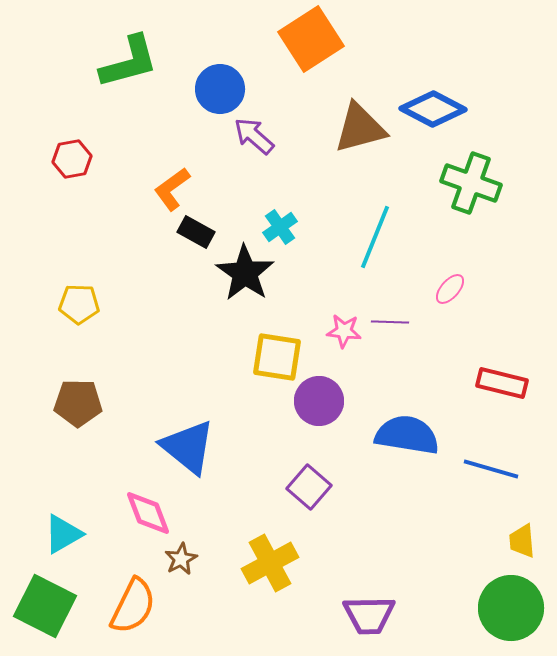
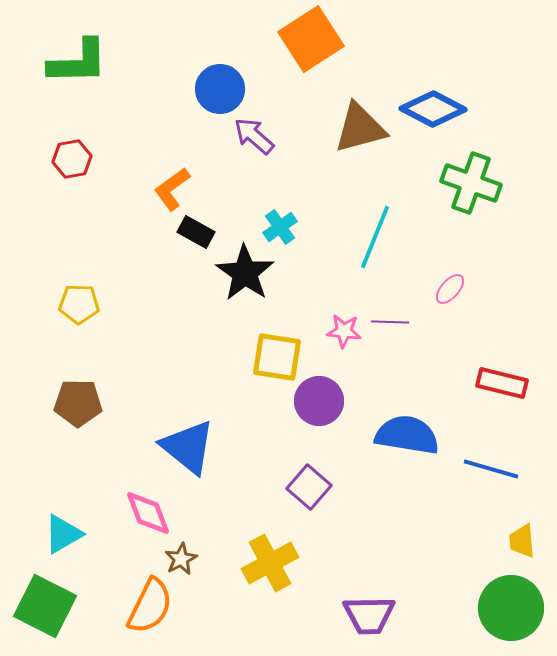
green L-shape: moved 51 px left; rotated 14 degrees clockwise
orange semicircle: moved 17 px right
